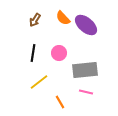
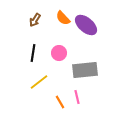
pink line: moved 9 px left, 5 px down; rotated 64 degrees clockwise
